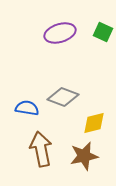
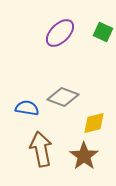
purple ellipse: rotated 28 degrees counterclockwise
brown star: rotated 24 degrees counterclockwise
